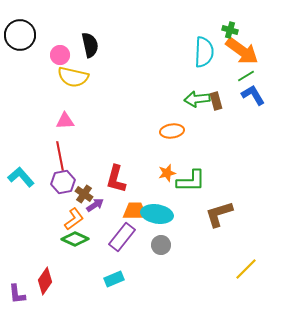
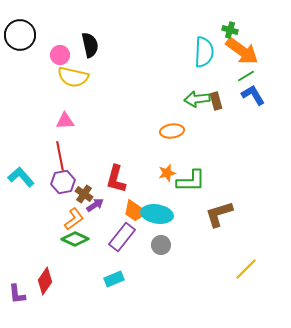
orange trapezoid: rotated 145 degrees counterclockwise
